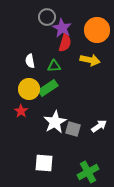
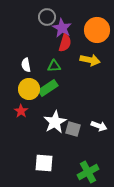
white semicircle: moved 4 px left, 4 px down
white arrow: rotated 56 degrees clockwise
